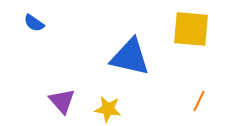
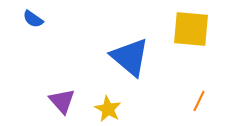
blue semicircle: moved 1 px left, 4 px up
blue triangle: rotated 27 degrees clockwise
yellow star: rotated 20 degrees clockwise
